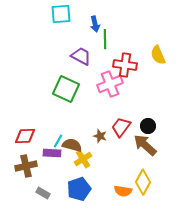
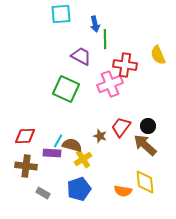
brown cross: rotated 20 degrees clockwise
yellow diamond: moved 2 px right; rotated 35 degrees counterclockwise
